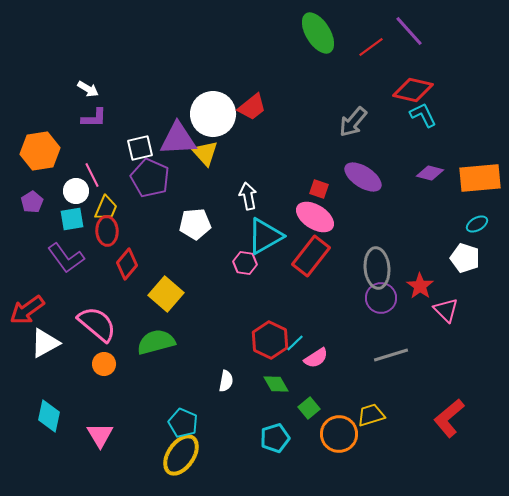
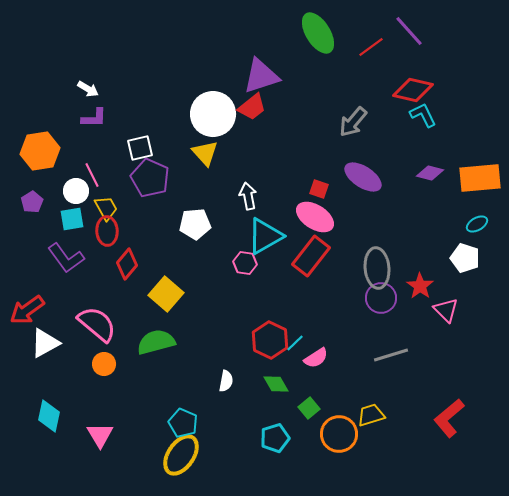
purple triangle at (178, 139): moved 83 px right, 63 px up; rotated 15 degrees counterclockwise
yellow trapezoid at (106, 208): rotated 52 degrees counterclockwise
